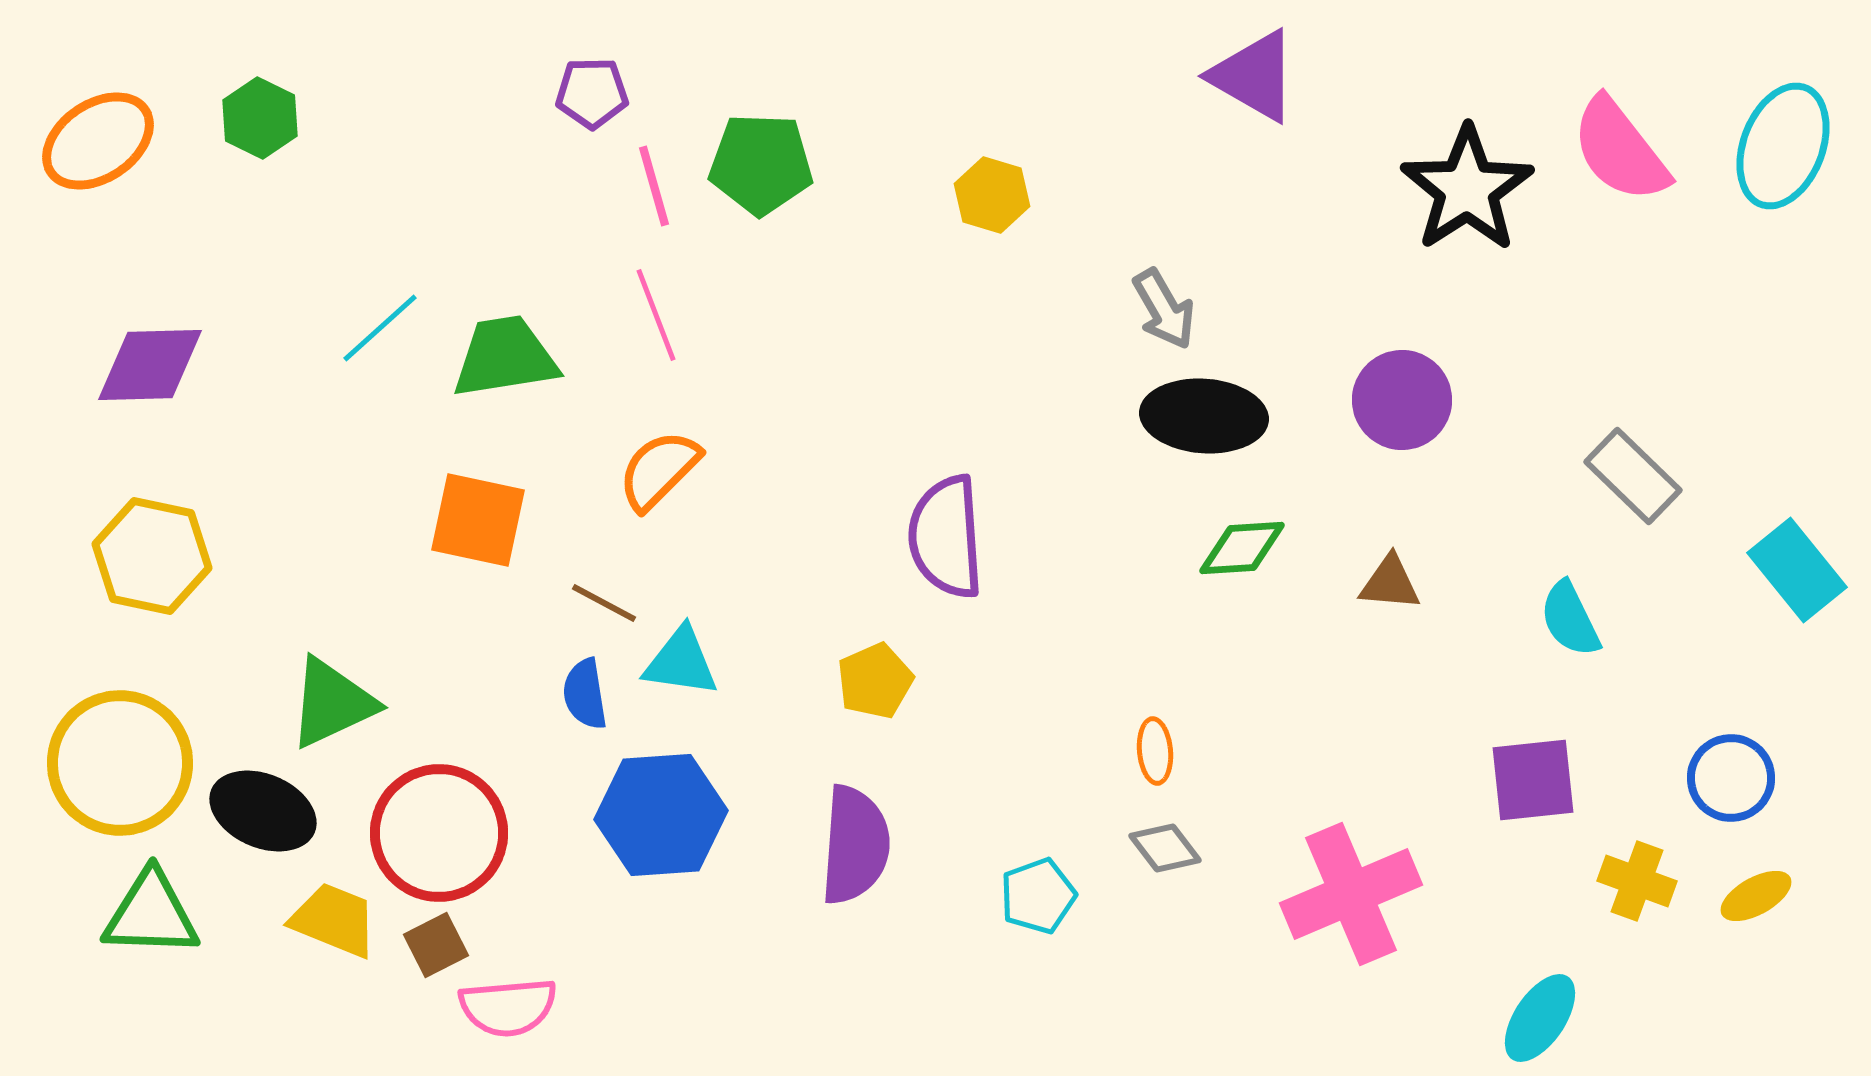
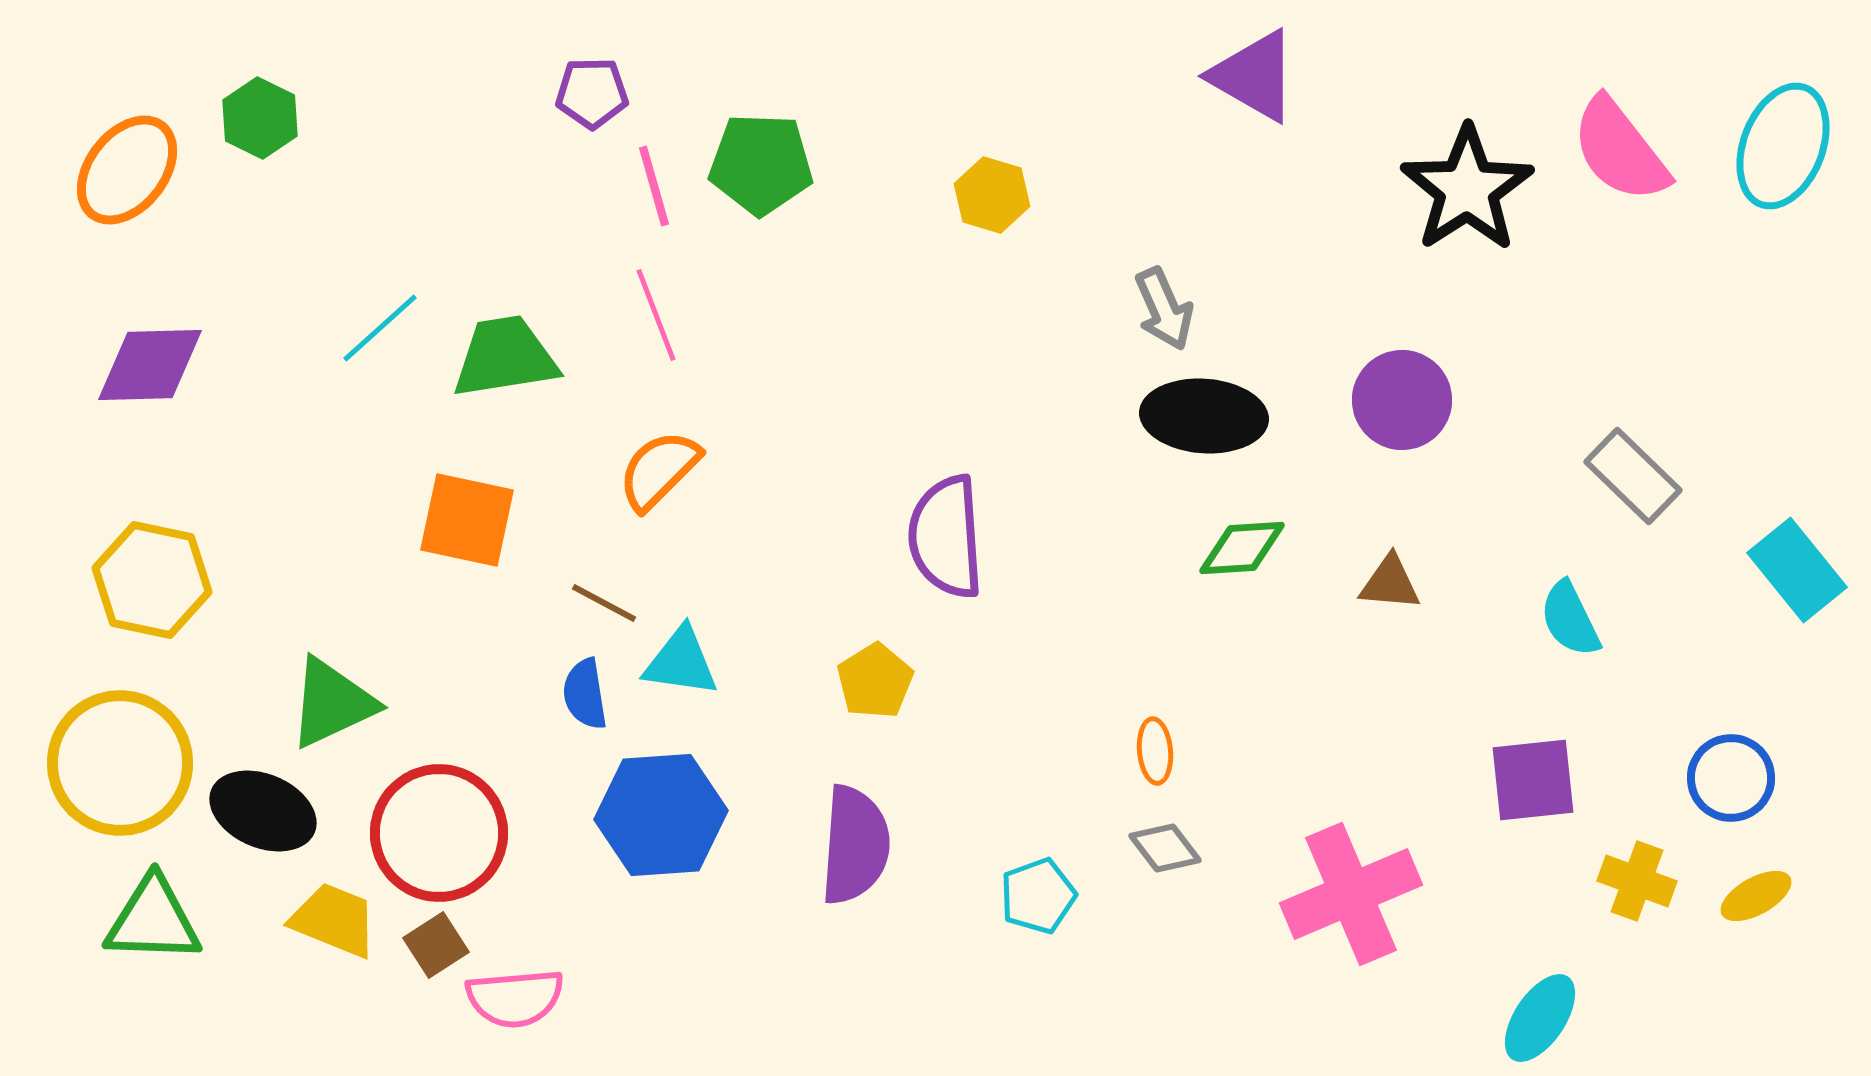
orange ellipse at (98, 141): moved 29 px right, 29 px down; rotated 18 degrees counterclockwise
gray arrow at (1164, 309): rotated 6 degrees clockwise
orange square at (478, 520): moved 11 px left
yellow hexagon at (152, 556): moved 24 px down
yellow pentagon at (875, 681): rotated 8 degrees counterclockwise
green triangle at (151, 914): moved 2 px right, 6 px down
brown square at (436, 945): rotated 6 degrees counterclockwise
pink semicircle at (508, 1007): moved 7 px right, 9 px up
